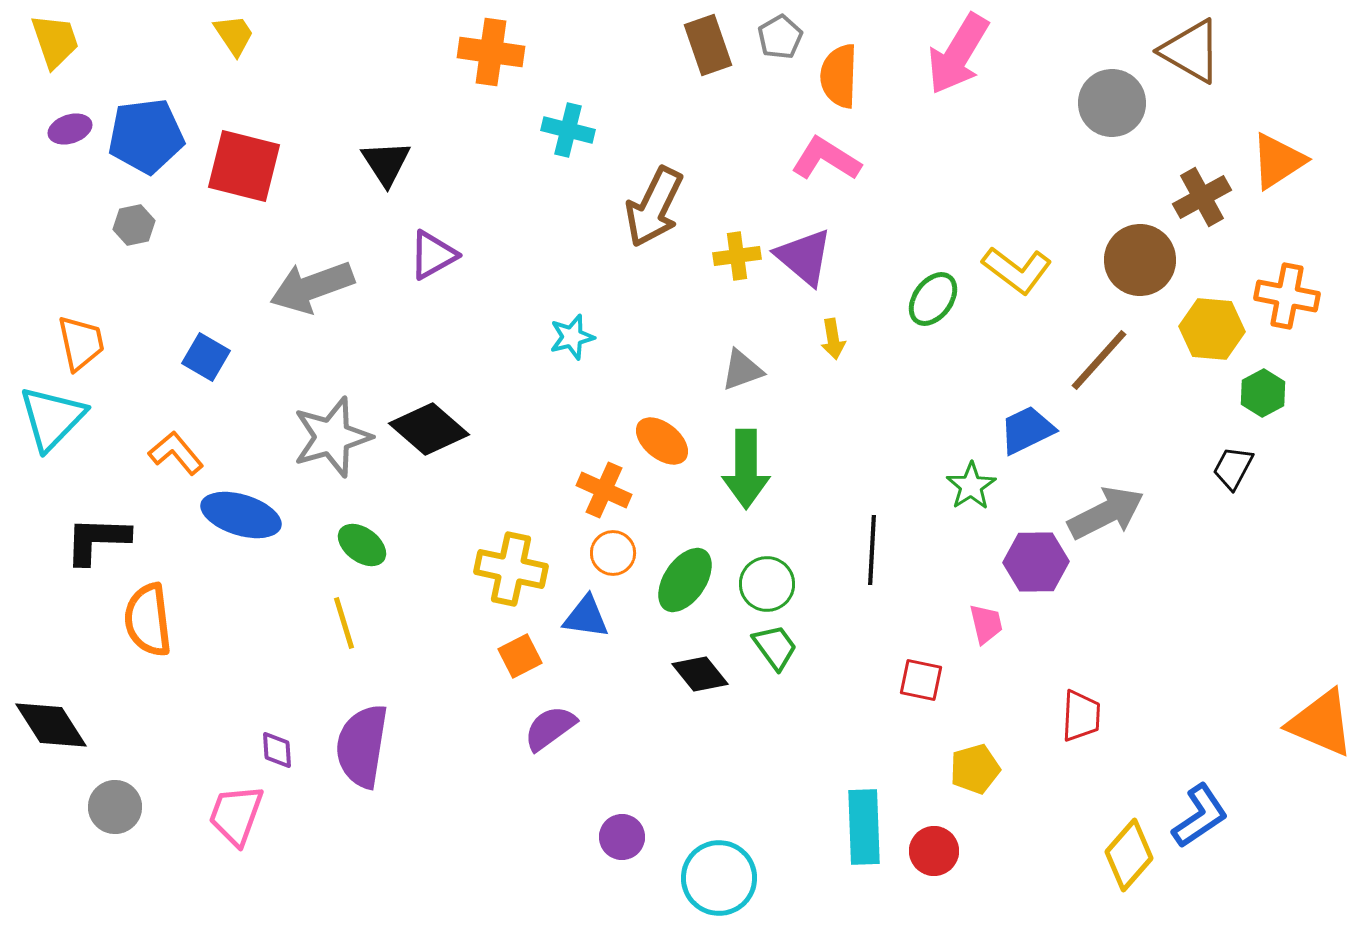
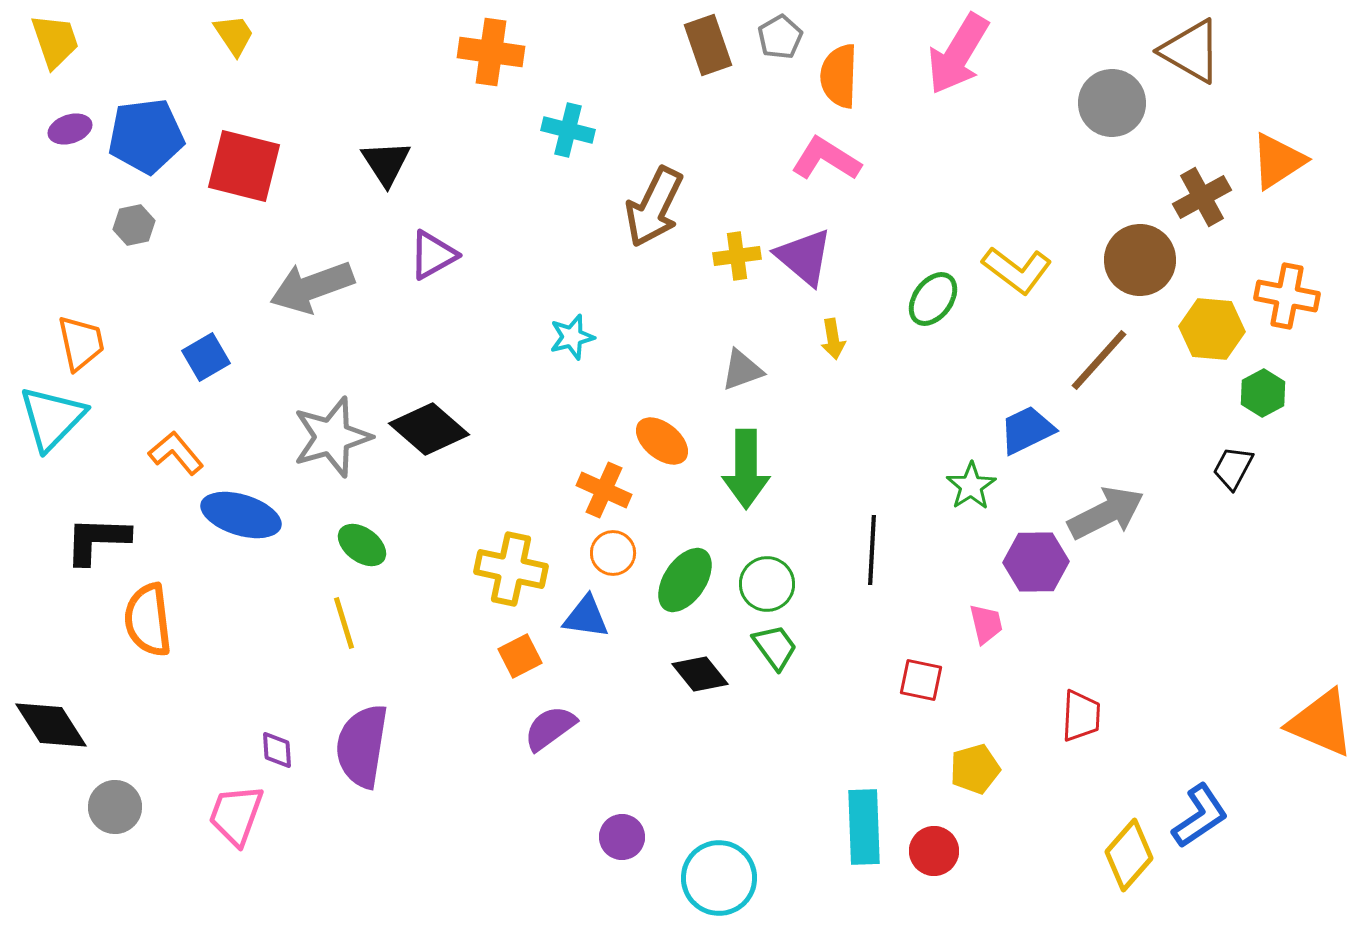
blue square at (206, 357): rotated 30 degrees clockwise
